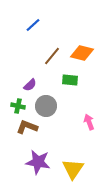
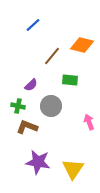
orange diamond: moved 8 px up
purple semicircle: moved 1 px right
gray circle: moved 5 px right
